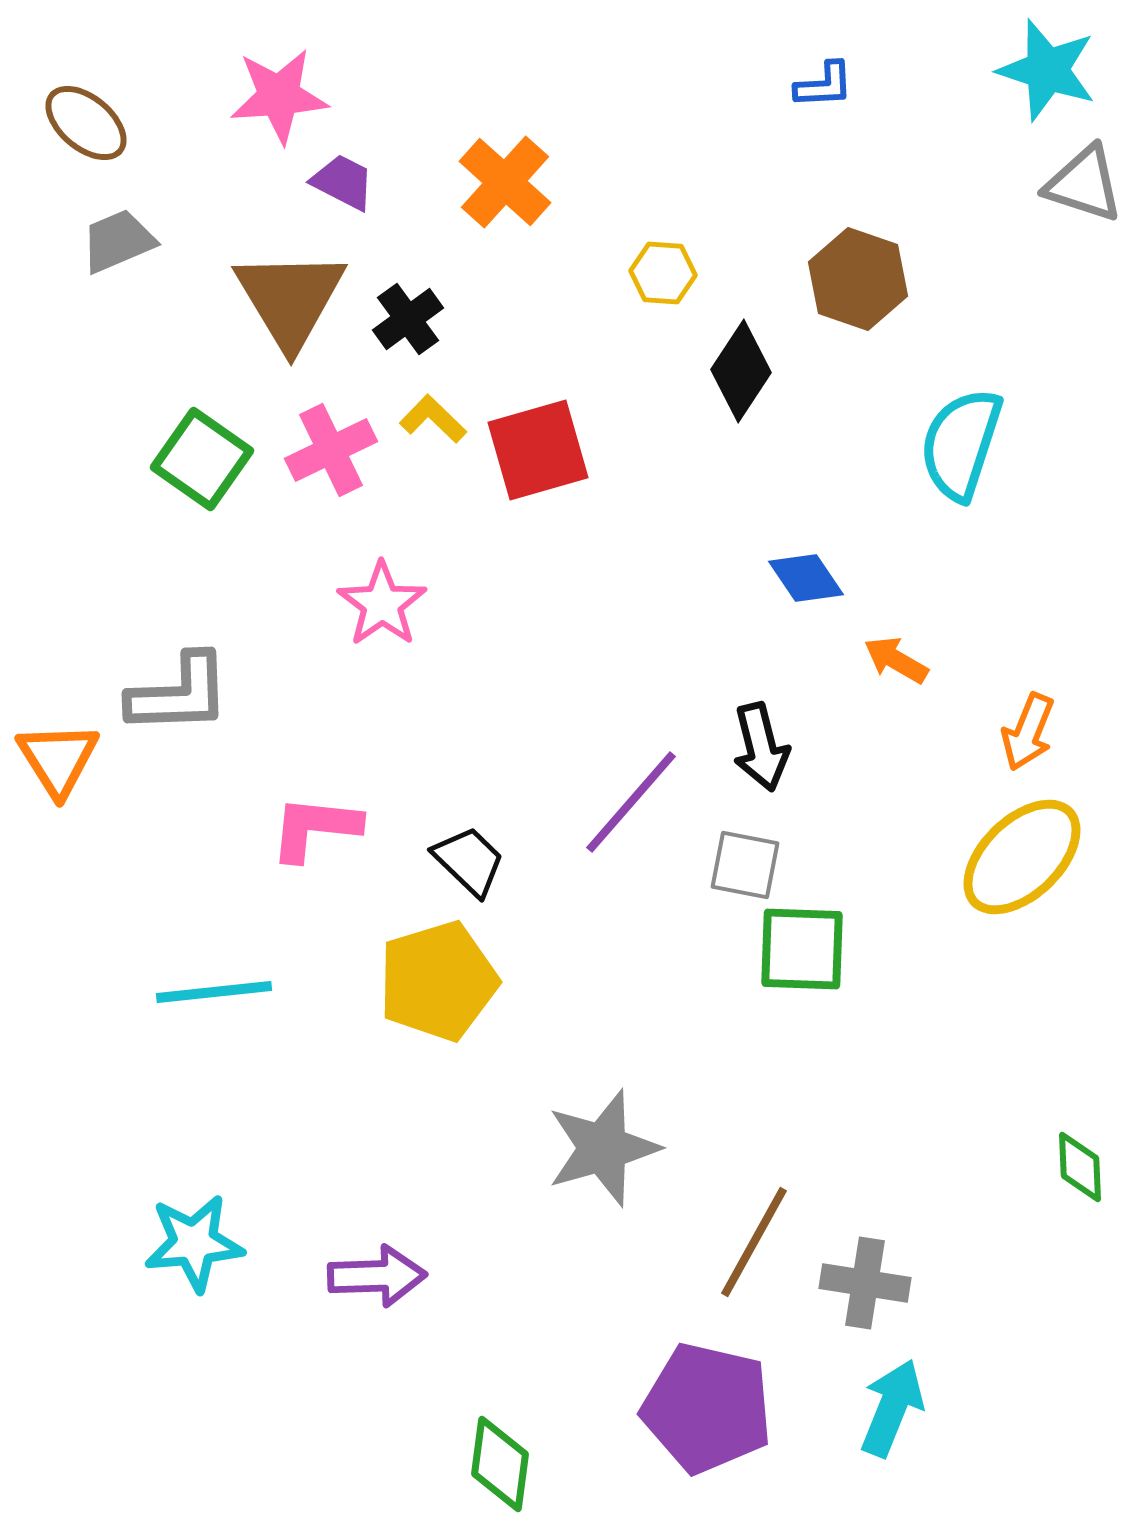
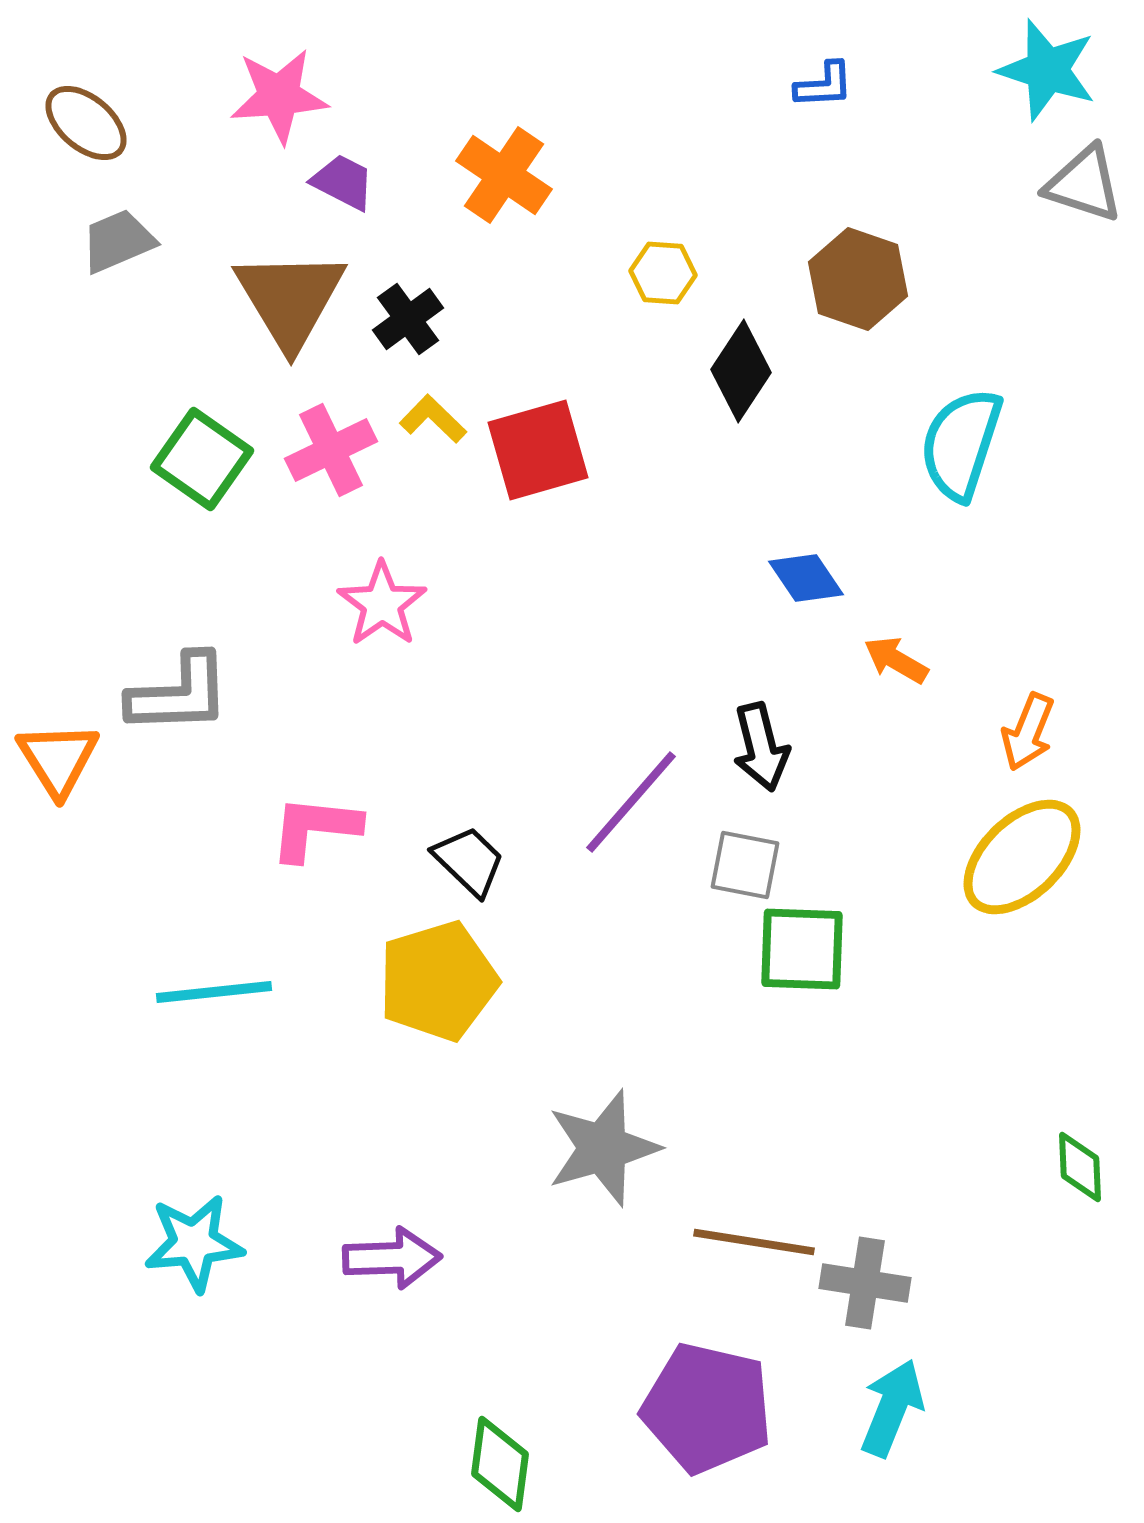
orange cross at (505, 182): moved 1 px left, 7 px up; rotated 8 degrees counterclockwise
brown line at (754, 1242): rotated 70 degrees clockwise
purple arrow at (377, 1276): moved 15 px right, 18 px up
